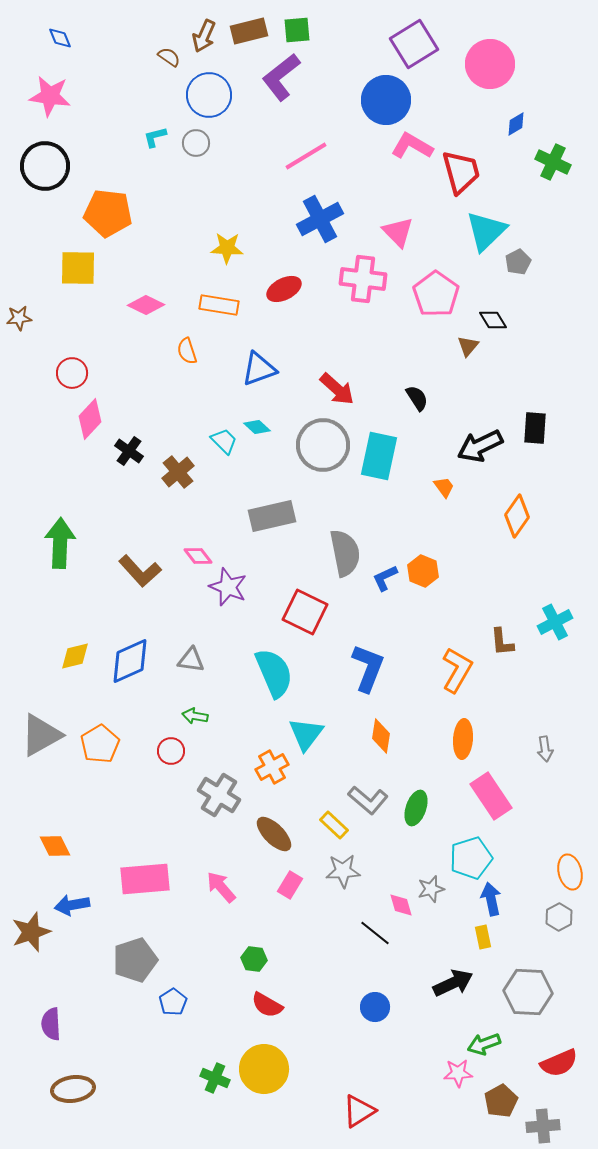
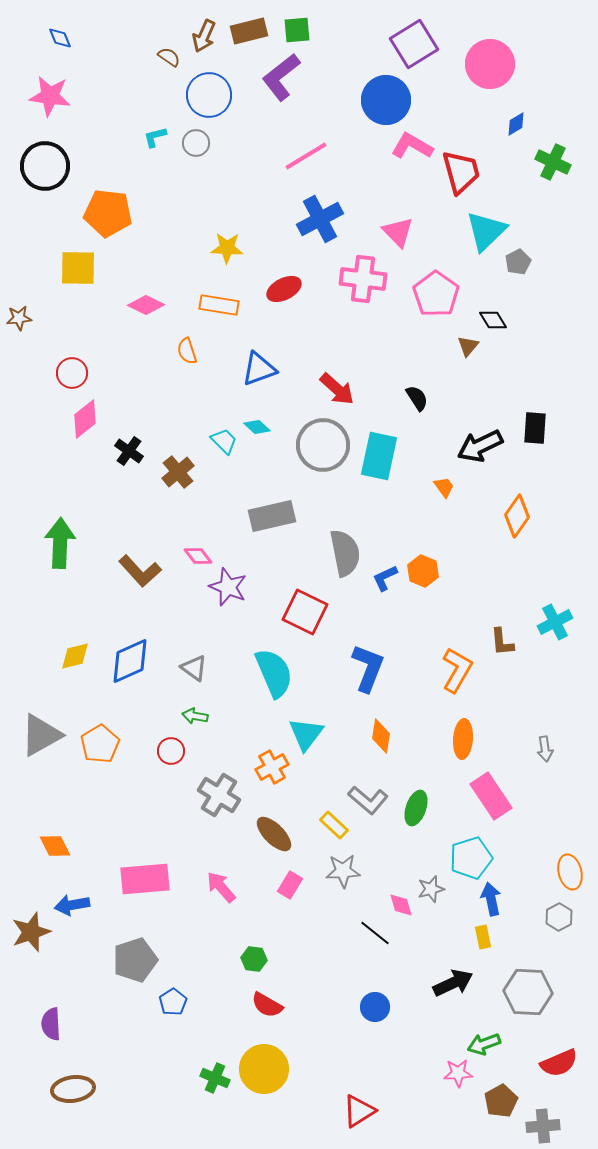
pink diamond at (90, 419): moved 5 px left; rotated 9 degrees clockwise
gray triangle at (191, 660): moved 3 px right, 8 px down; rotated 28 degrees clockwise
